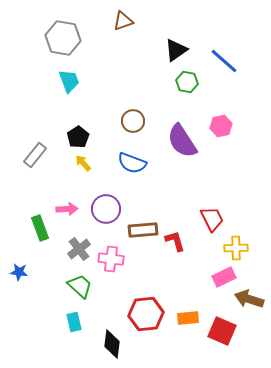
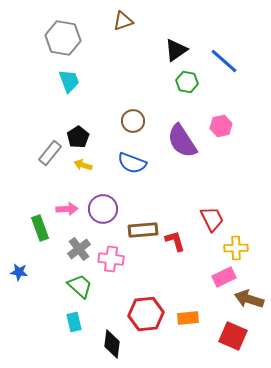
gray rectangle: moved 15 px right, 2 px up
yellow arrow: moved 2 px down; rotated 30 degrees counterclockwise
purple circle: moved 3 px left
red square: moved 11 px right, 5 px down
